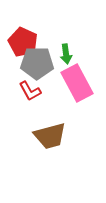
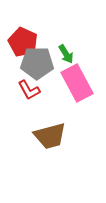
green arrow: rotated 24 degrees counterclockwise
red L-shape: moved 1 px left, 1 px up
